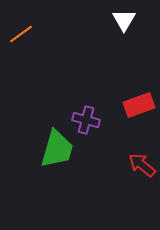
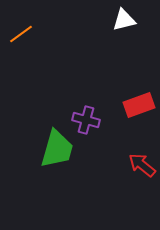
white triangle: rotated 45 degrees clockwise
